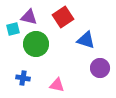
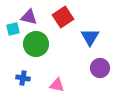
blue triangle: moved 4 px right, 3 px up; rotated 42 degrees clockwise
